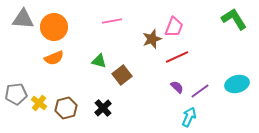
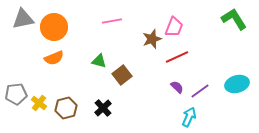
gray triangle: rotated 15 degrees counterclockwise
